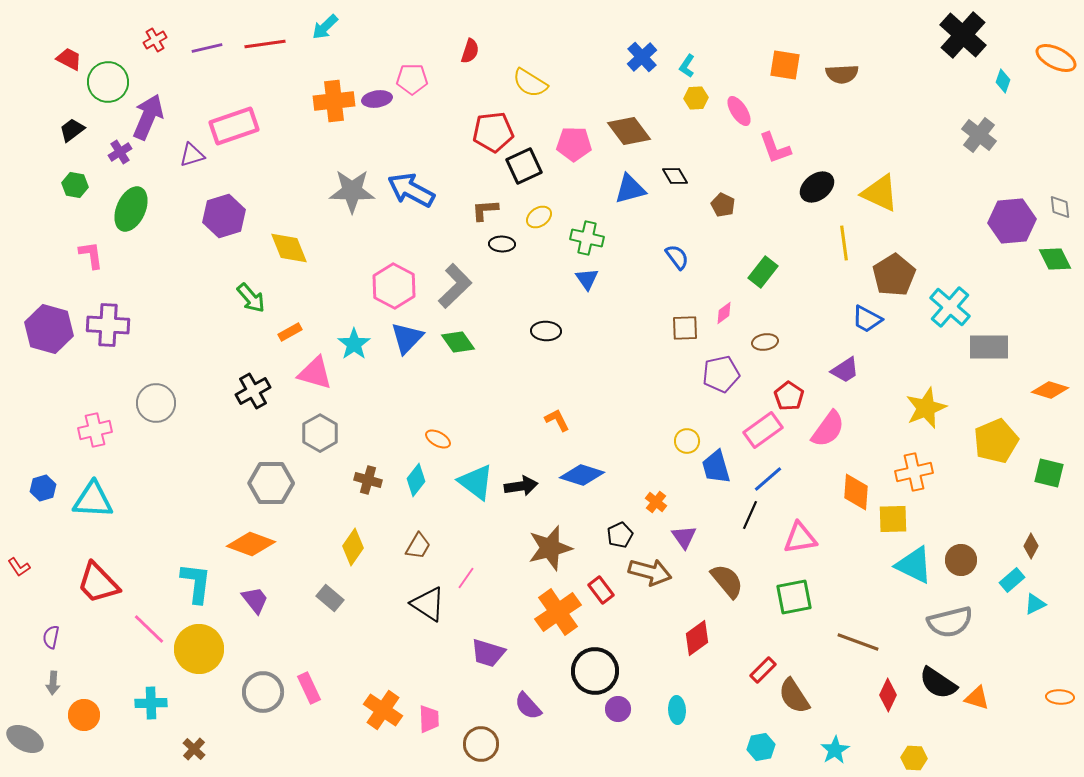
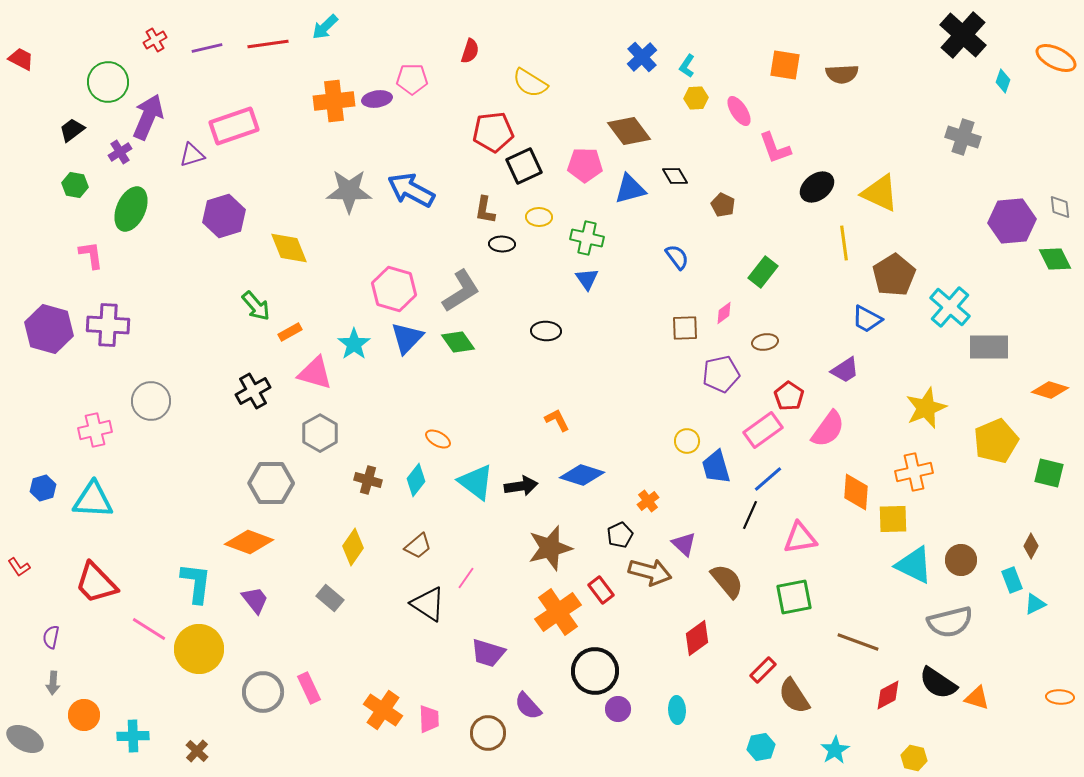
red line at (265, 44): moved 3 px right
red trapezoid at (69, 59): moved 48 px left
gray cross at (979, 135): moved 16 px left, 2 px down; rotated 20 degrees counterclockwise
pink pentagon at (574, 144): moved 11 px right, 21 px down
gray star at (352, 191): moved 3 px left
brown L-shape at (485, 210): rotated 76 degrees counterclockwise
yellow ellipse at (539, 217): rotated 35 degrees clockwise
pink hexagon at (394, 286): moved 3 px down; rotated 12 degrees counterclockwise
gray L-shape at (455, 286): moved 6 px right, 5 px down; rotated 12 degrees clockwise
green arrow at (251, 298): moved 5 px right, 8 px down
gray circle at (156, 403): moved 5 px left, 2 px up
orange cross at (656, 502): moved 8 px left, 1 px up; rotated 15 degrees clockwise
purple triangle at (684, 537): moved 7 px down; rotated 12 degrees counterclockwise
orange diamond at (251, 544): moved 2 px left, 2 px up
brown trapezoid at (418, 546): rotated 20 degrees clockwise
cyan rectangle at (1012, 580): rotated 70 degrees counterclockwise
red trapezoid at (98, 583): moved 2 px left
pink line at (149, 629): rotated 12 degrees counterclockwise
red diamond at (888, 695): rotated 36 degrees clockwise
cyan cross at (151, 703): moved 18 px left, 33 px down
brown circle at (481, 744): moved 7 px right, 11 px up
brown cross at (194, 749): moved 3 px right, 2 px down
yellow hexagon at (914, 758): rotated 10 degrees clockwise
